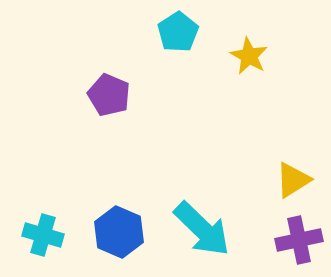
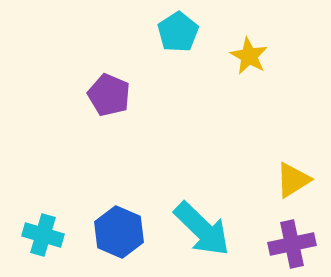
purple cross: moved 7 px left, 4 px down
